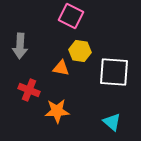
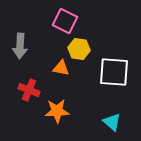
pink square: moved 6 px left, 5 px down
yellow hexagon: moved 1 px left, 2 px up
